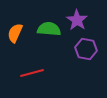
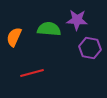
purple star: rotated 30 degrees counterclockwise
orange semicircle: moved 1 px left, 4 px down
purple hexagon: moved 4 px right, 1 px up
